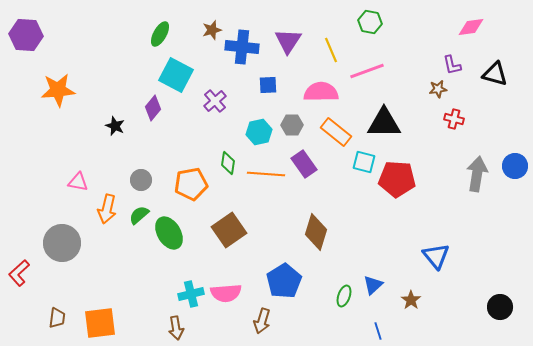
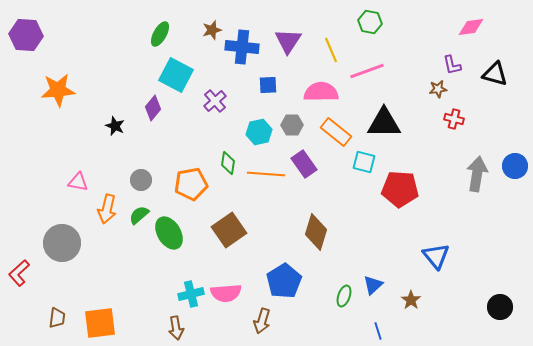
red pentagon at (397, 179): moved 3 px right, 10 px down
